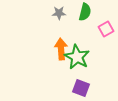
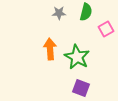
green semicircle: moved 1 px right
orange arrow: moved 11 px left
